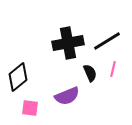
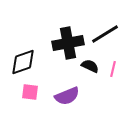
black line: moved 2 px left, 7 px up
black semicircle: moved 7 px up; rotated 42 degrees counterclockwise
black diamond: moved 5 px right, 15 px up; rotated 20 degrees clockwise
pink square: moved 16 px up
